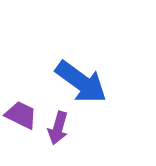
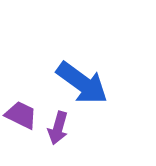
blue arrow: moved 1 px right, 1 px down
